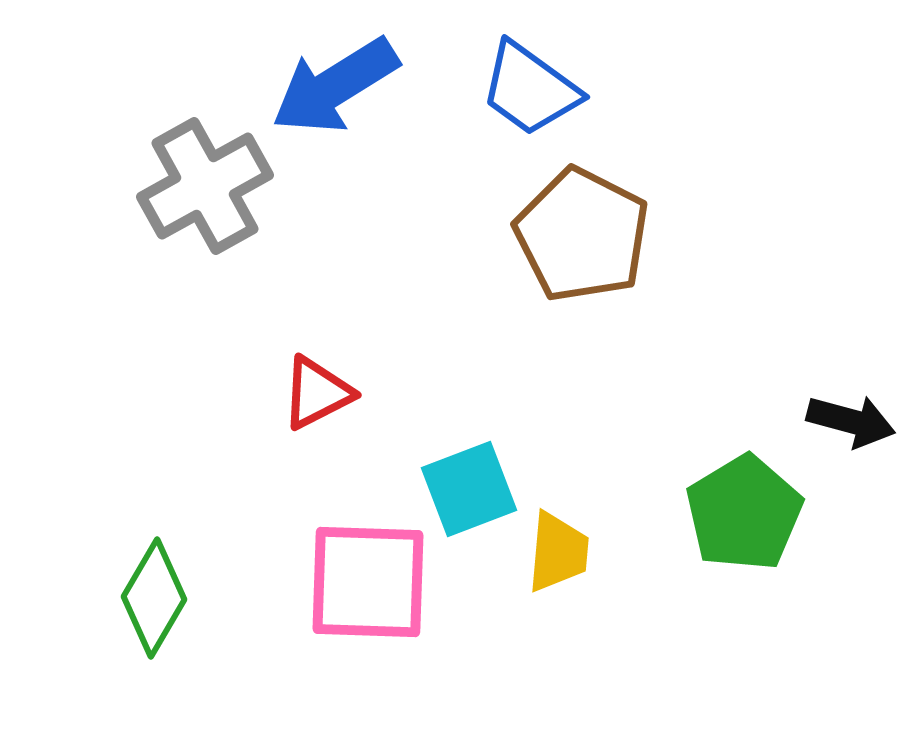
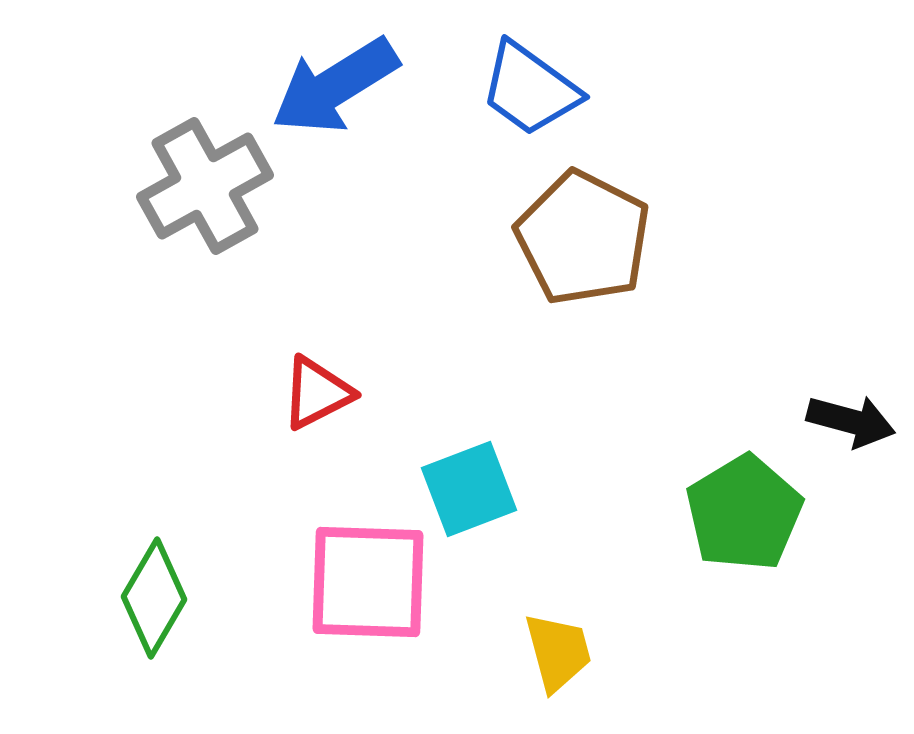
brown pentagon: moved 1 px right, 3 px down
yellow trapezoid: moved 100 px down; rotated 20 degrees counterclockwise
